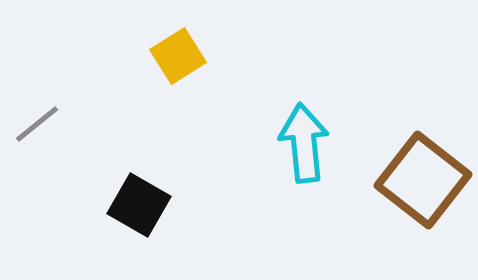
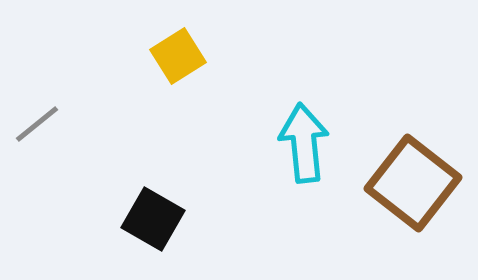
brown square: moved 10 px left, 3 px down
black square: moved 14 px right, 14 px down
